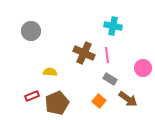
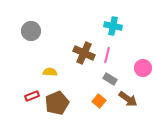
pink line: rotated 21 degrees clockwise
